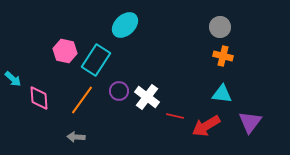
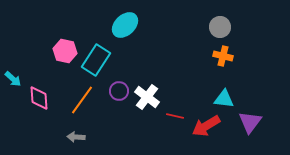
cyan triangle: moved 2 px right, 5 px down
